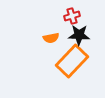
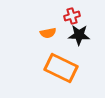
orange semicircle: moved 3 px left, 5 px up
orange rectangle: moved 11 px left, 7 px down; rotated 72 degrees clockwise
